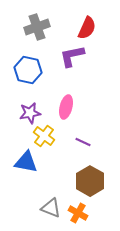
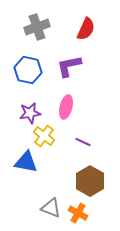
red semicircle: moved 1 px left, 1 px down
purple L-shape: moved 3 px left, 10 px down
